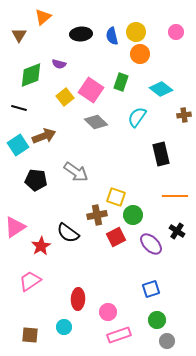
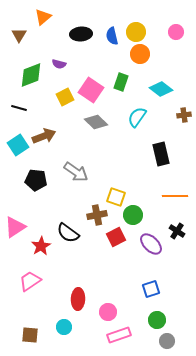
yellow square at (65, 97): rotated 12 degrees clockwise
